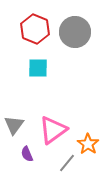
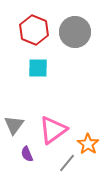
red hexagon: moved 1 px left, 1 px down
